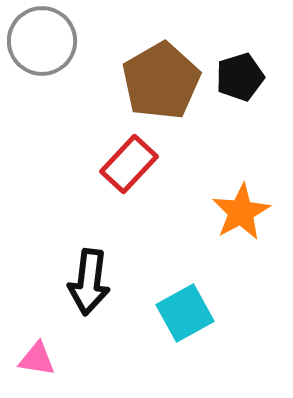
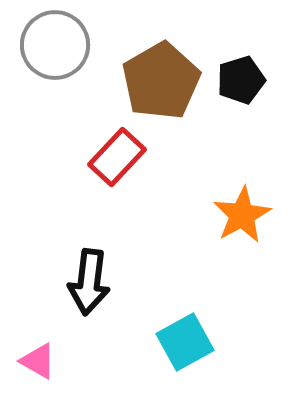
gray circle: moved 13 px right, 4 px down
black pentagon: moved 1 px right, 3 px down
red rectangle: moved 12 px left, 7 px up
orange star: moved 1 px right, 3 px down
cyan square: moved 29 px down
pink triangle: moved 1 px right, 2 px down; rotated 21 degrees clockwise
